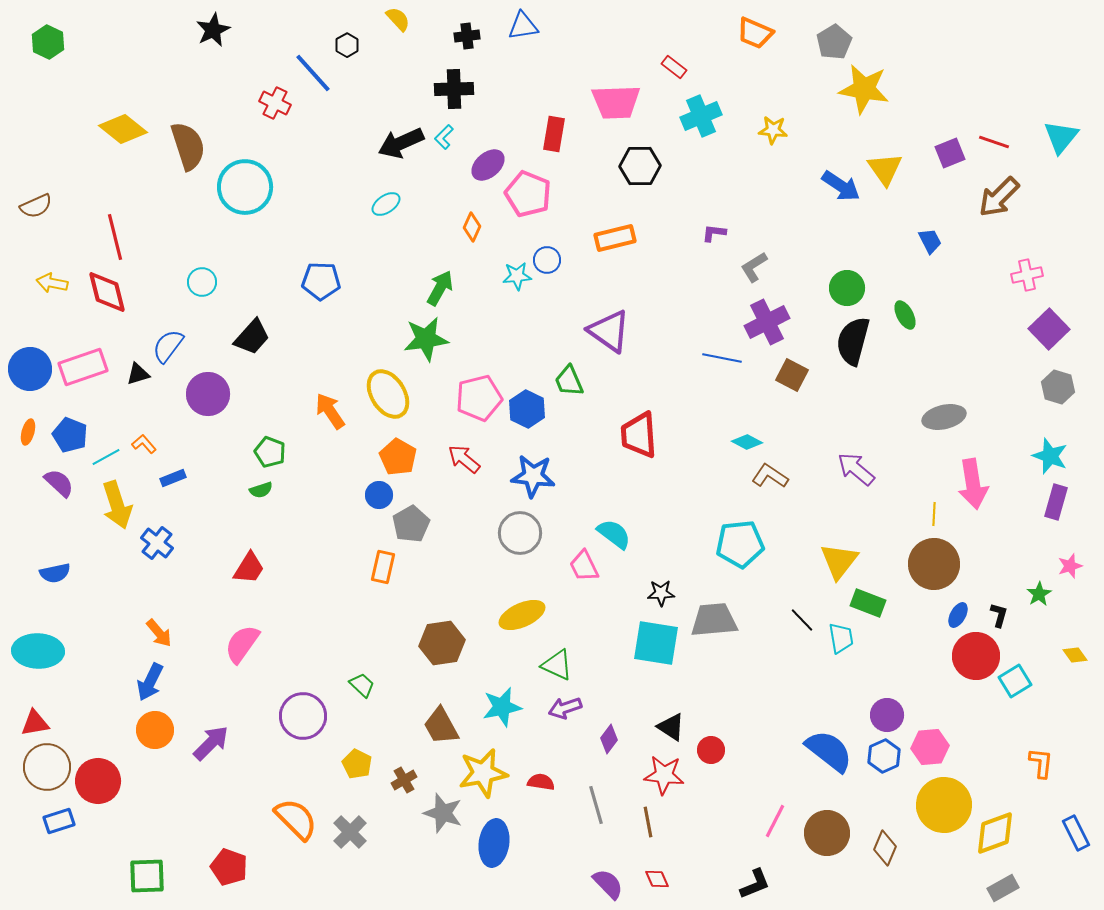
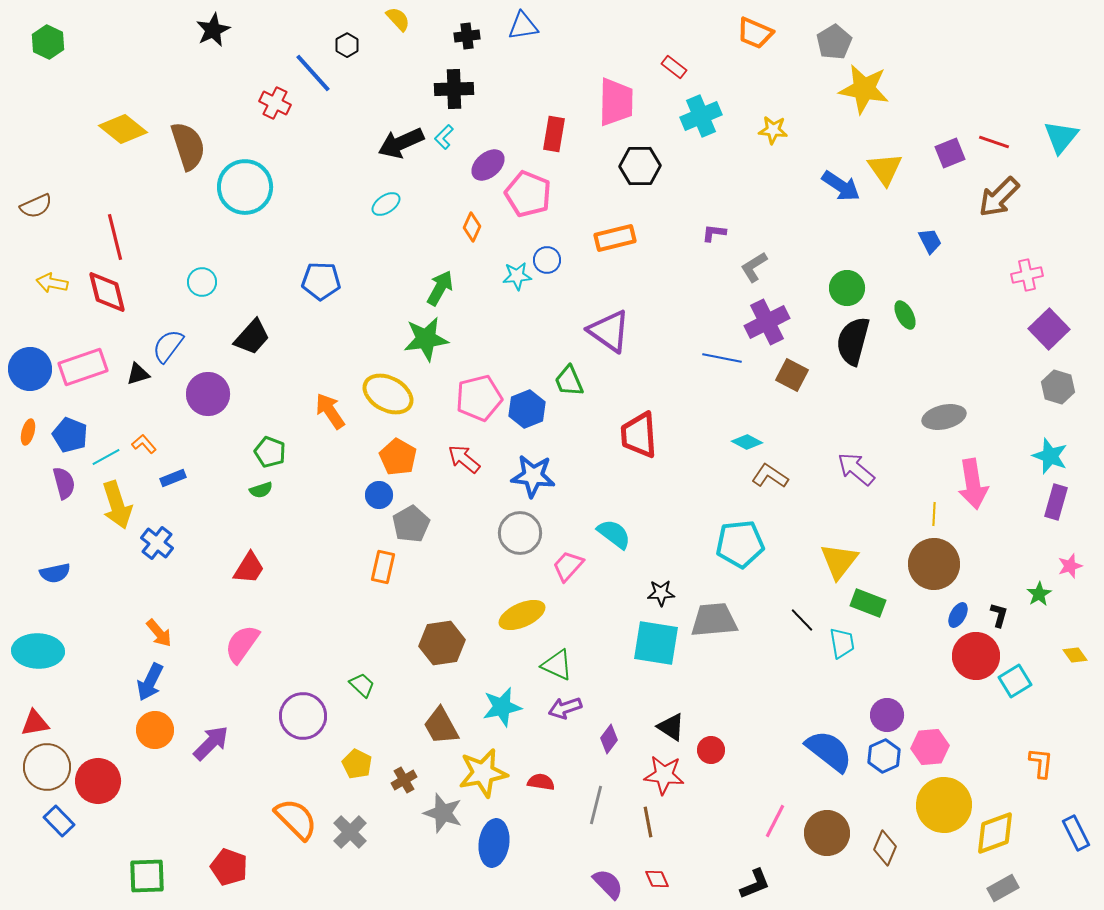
pink trapezoid at (616, 102): rotated 87 degrees counterclockwise
yellow ellipse at (388, 394): rotated 30 degrees counterclockwise
blue hexagon at (527, 409): rotated 12 degrees clockwise
purple semicircle at (59, 483): moved 5 px right; rotated 32 degrees clockwise
pink trapezoid at (584, 566): moved 16 px left; rotated 68 degrees clockwise
cyan trapezoid at (841, 638): moved 1 px right, 5 px down
gray line at (596, 805): rotated 30 degrees clockwise
blue rectangle at (59, 821): rotated 64 degrees clockwise
